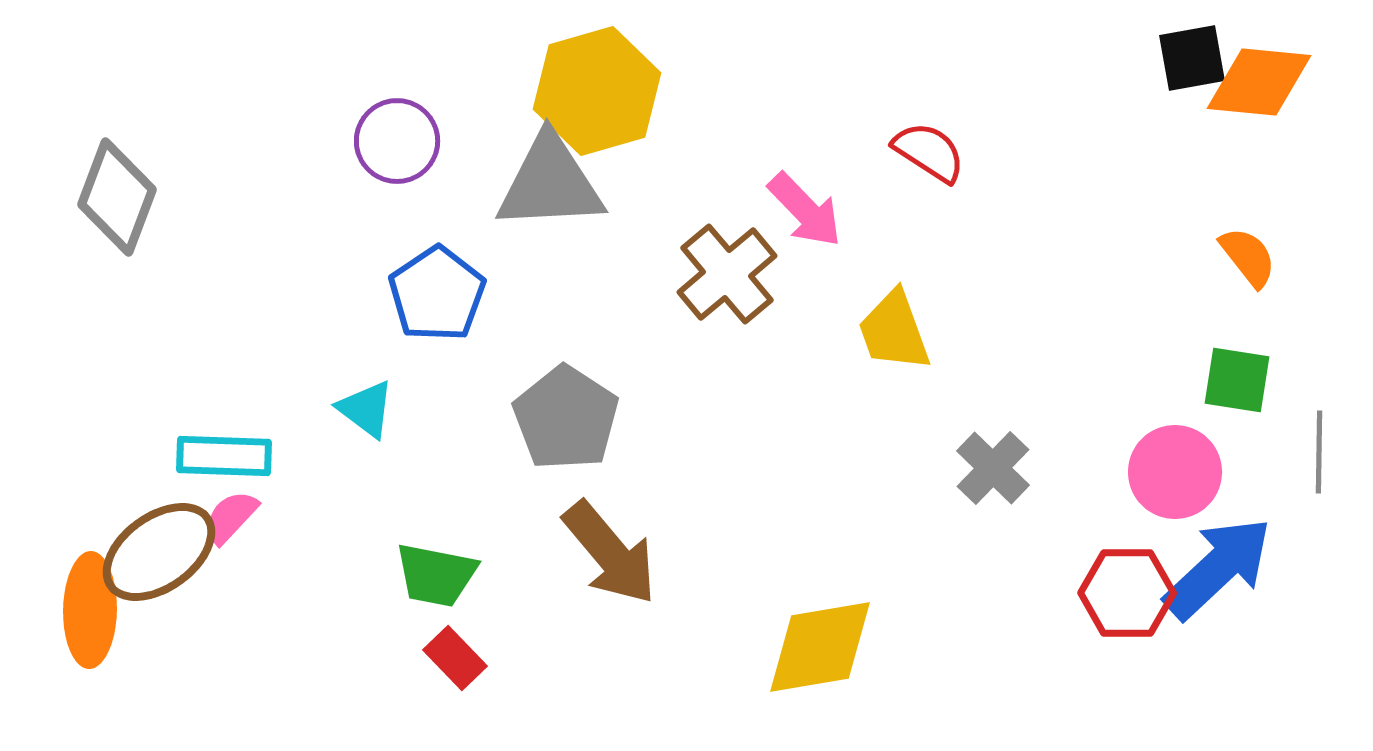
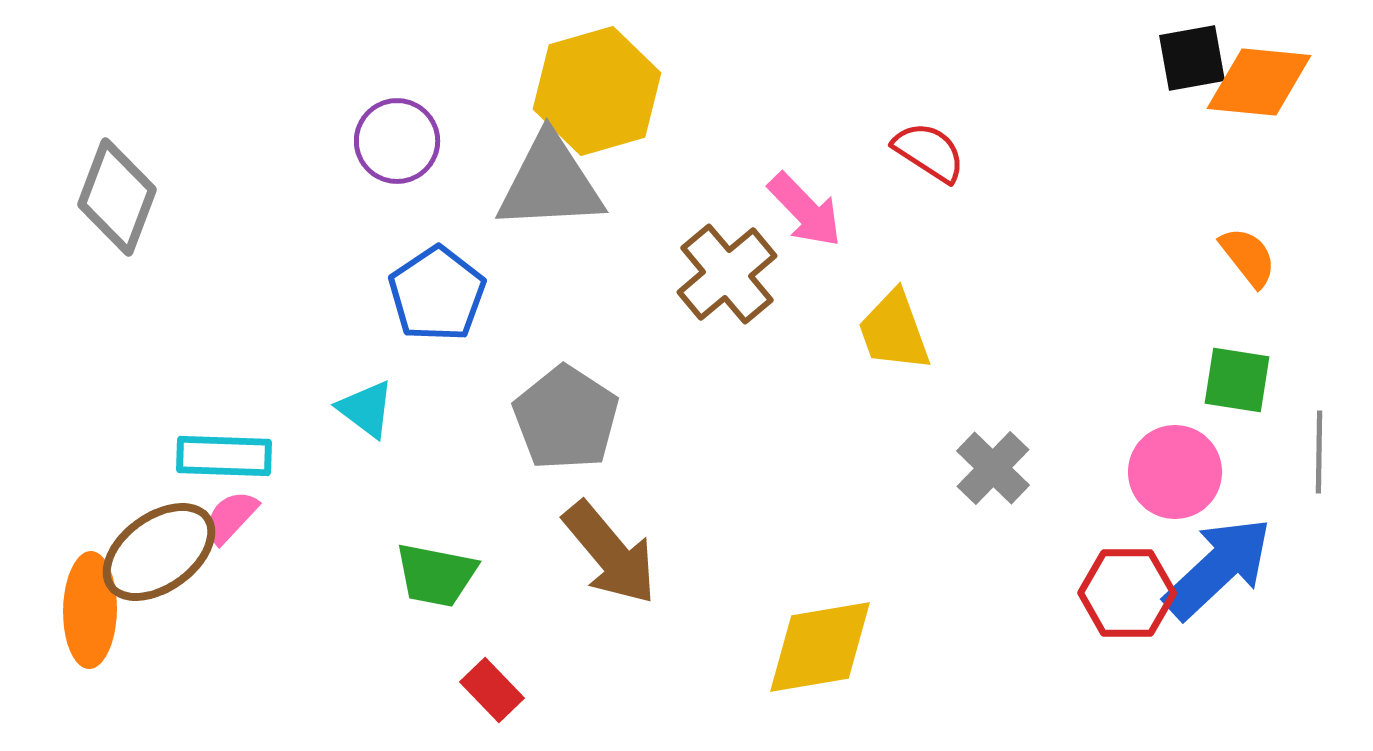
red rectangle: moved 37 px right, 32 px down
